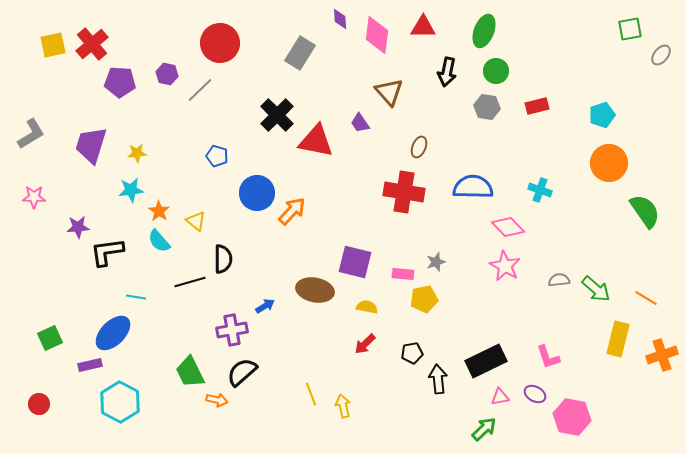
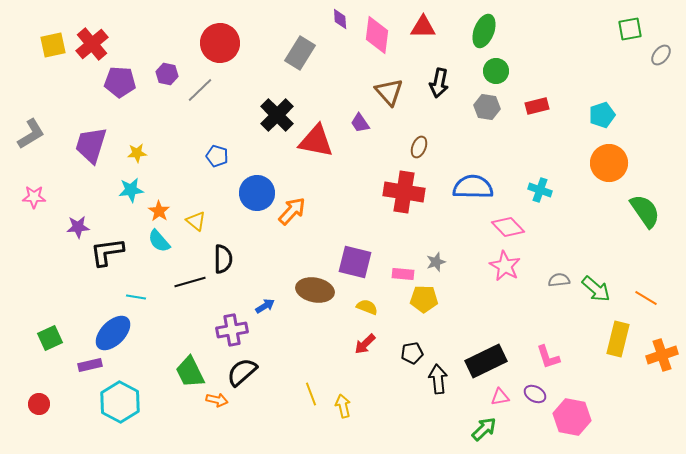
black arrow at (447, 72): moved 8 px left, 11 px down
yellow pentagon at (424, 299): rotated 12 degrees clockwise
yellow semicircle at (367, 307): rotated 10 degrees clockwise
